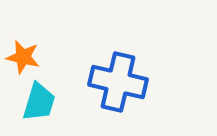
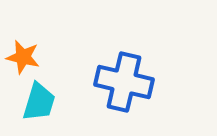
blue cross: moved 6 px right
